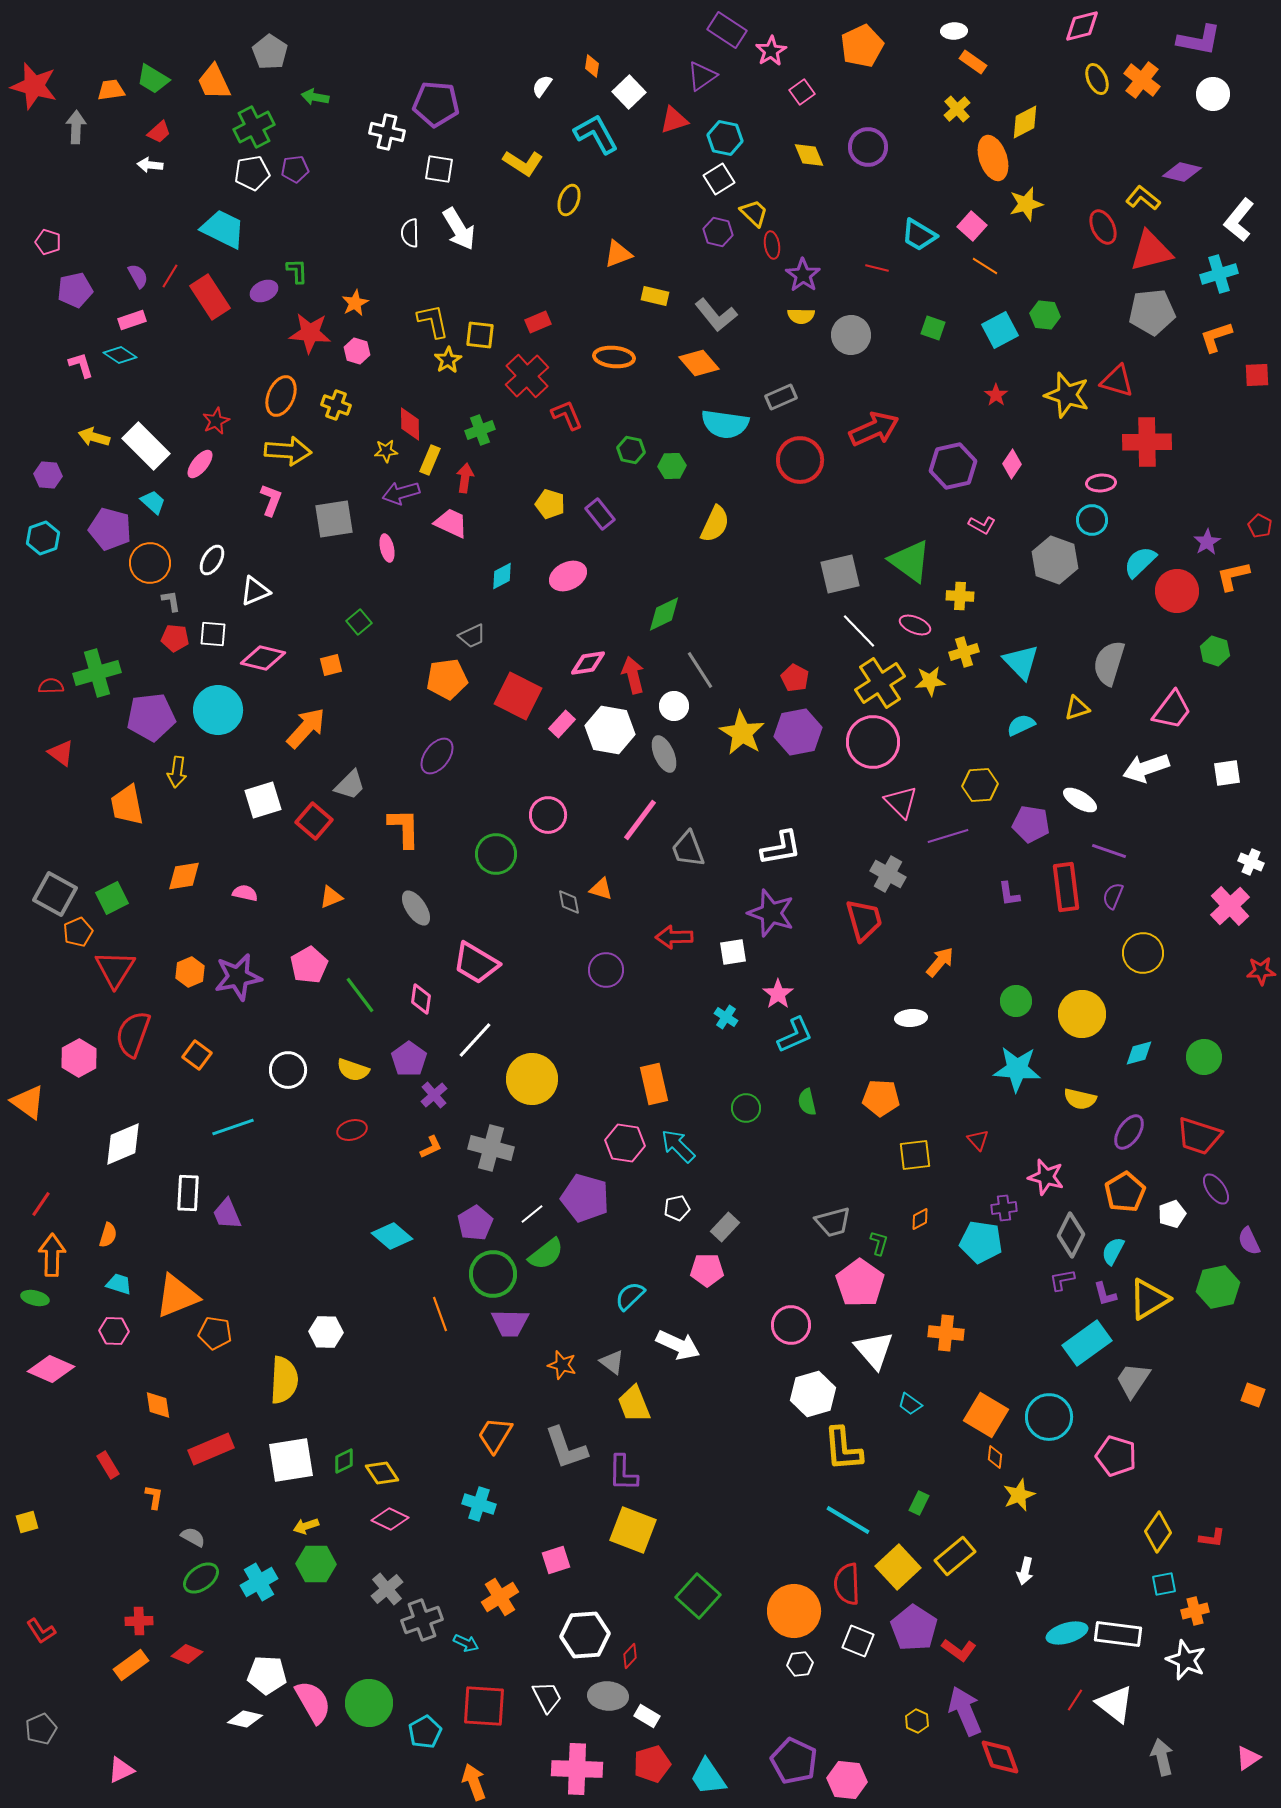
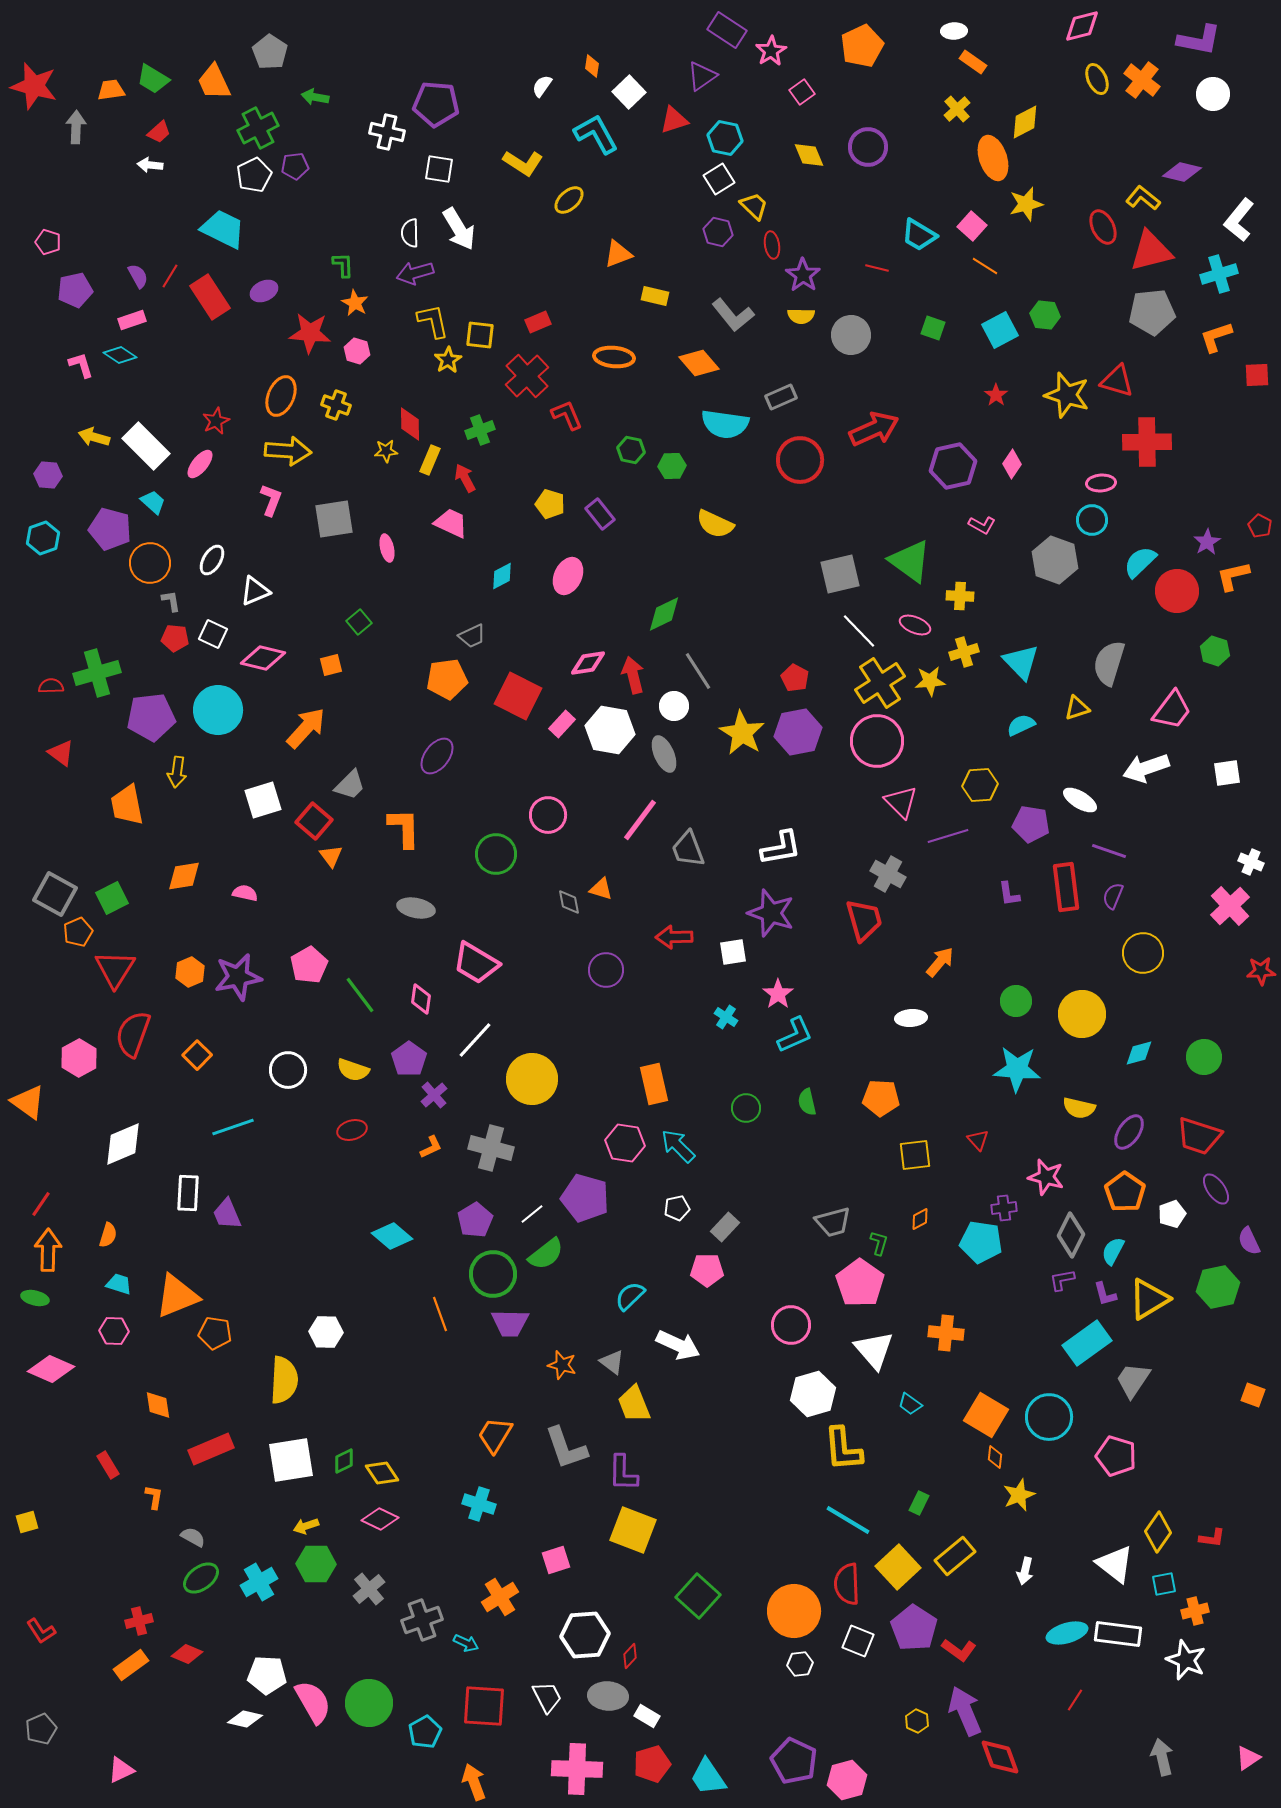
green cross at (254, 127): moved 4 px right, 1 px down
purple pentagon at (295, 169): moved 3 px up
white pentagon at (252, 173): moved 2 px right, 2 px down; rotated 16 degrees counterclockwise
yellow ellipse at (569, 200): rotated 28 degrees clockwise
yellow trapezoid at (754, 213): moved 7 px up
green L-shape at (297, 271): moved 46 px right, 6 px up
orange star at (355, 303): rotated 16 degrees counterclockwise
gray L-shape at (716, 315): moved 17 px right
red arrow at (465, 478): rotated 36 degrees counterclockwise
purple arrow at (401, 493): moved 14 px right, 220 px up
yellow semicircle at (715, 524): rotated 90 degrees clockwise
pink ellipse at (568, 576): rotated 39 degrees counterclockwise
white square at (213, 634): rotated 20 degrees clockwise
gray line at (700, 670): moved 2 px left, 1 px down
pink circle at (873, 742): moved 4 px right, 1 px up
orange triangle at (331, 897): moved 41 px up; rotated 45 degrees counterclockwise
gray ellipse at (416, 908): rotated 45 degrees counterclockwise
orange square at (197, 1055): rotated 8 degrees clockwise
yellow semicircle at (1080, 1099): moved 1 px left, 9 px down
orange pentagon at (1125, 1192): rotated 6 degrees counterclockwise
purple pentagon at (475, 1223): moved 3 px up
orange arrow at (52, 1255): moved 4 px left, 5 px up
pink diamond at (390, 1519): moved 10 px left
gray cross at (387, 1589): moved 18 px left
red cross at (139, 1621): rotated 12 degrees counterclockwise
white triangle at (1115, 1704): moved 140 px up
pink hexagon at (847, 1780): rotated 21 degrees counterclockwise
